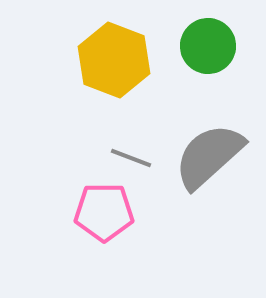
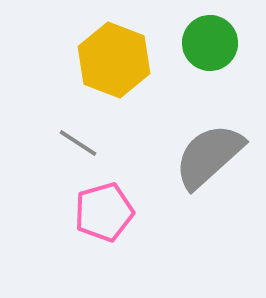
green circle: moved 2 px right, 3 px up
gray line: moved 53 px left, 15 px up; rotated 12 degrees clockwise
pink pentagon: rotated 16 degrees counterclockwise
